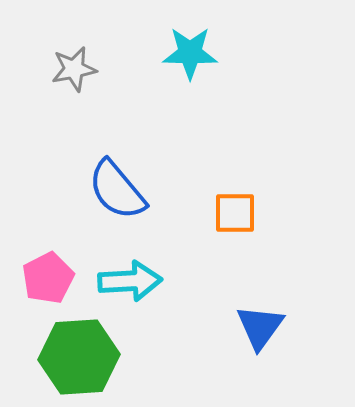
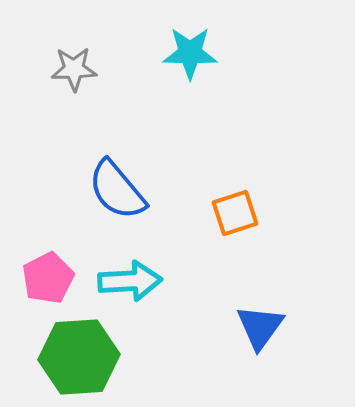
gray star: rotated 9 degrees clockwise
orange square: rotated 18 degrees counterclockwise
